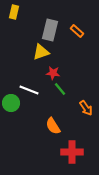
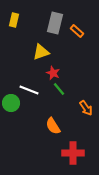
yellow rectangle: moved 8 px down
gray rectangle: moved 5 px right, 7 px up
red star: rotated 16 degrees clockwise
green line: moved 1 px left
red cross: moved 1 px right, 1 px down
